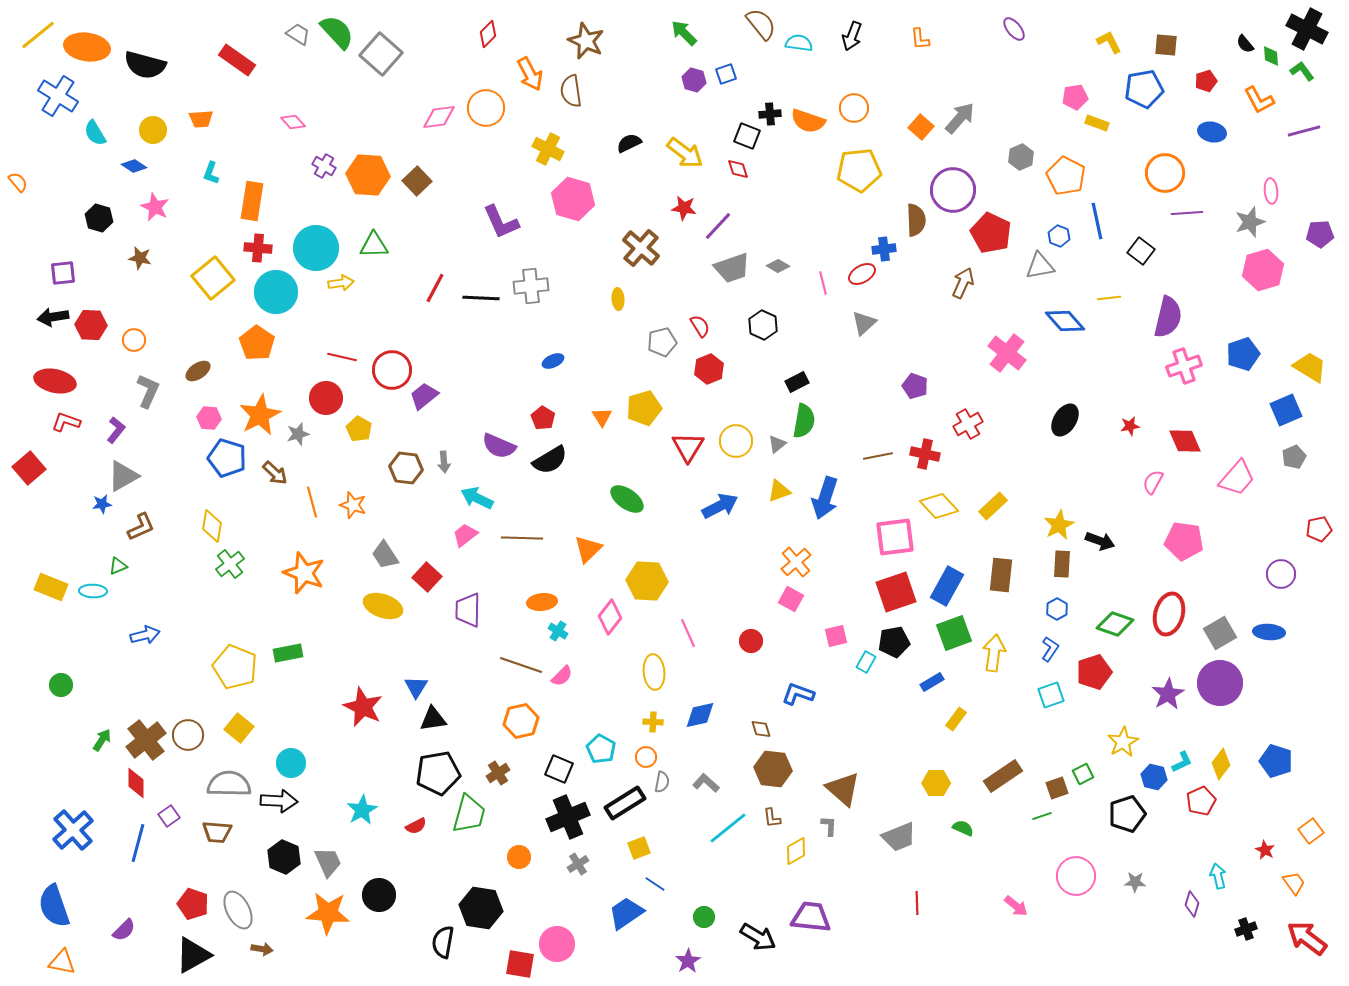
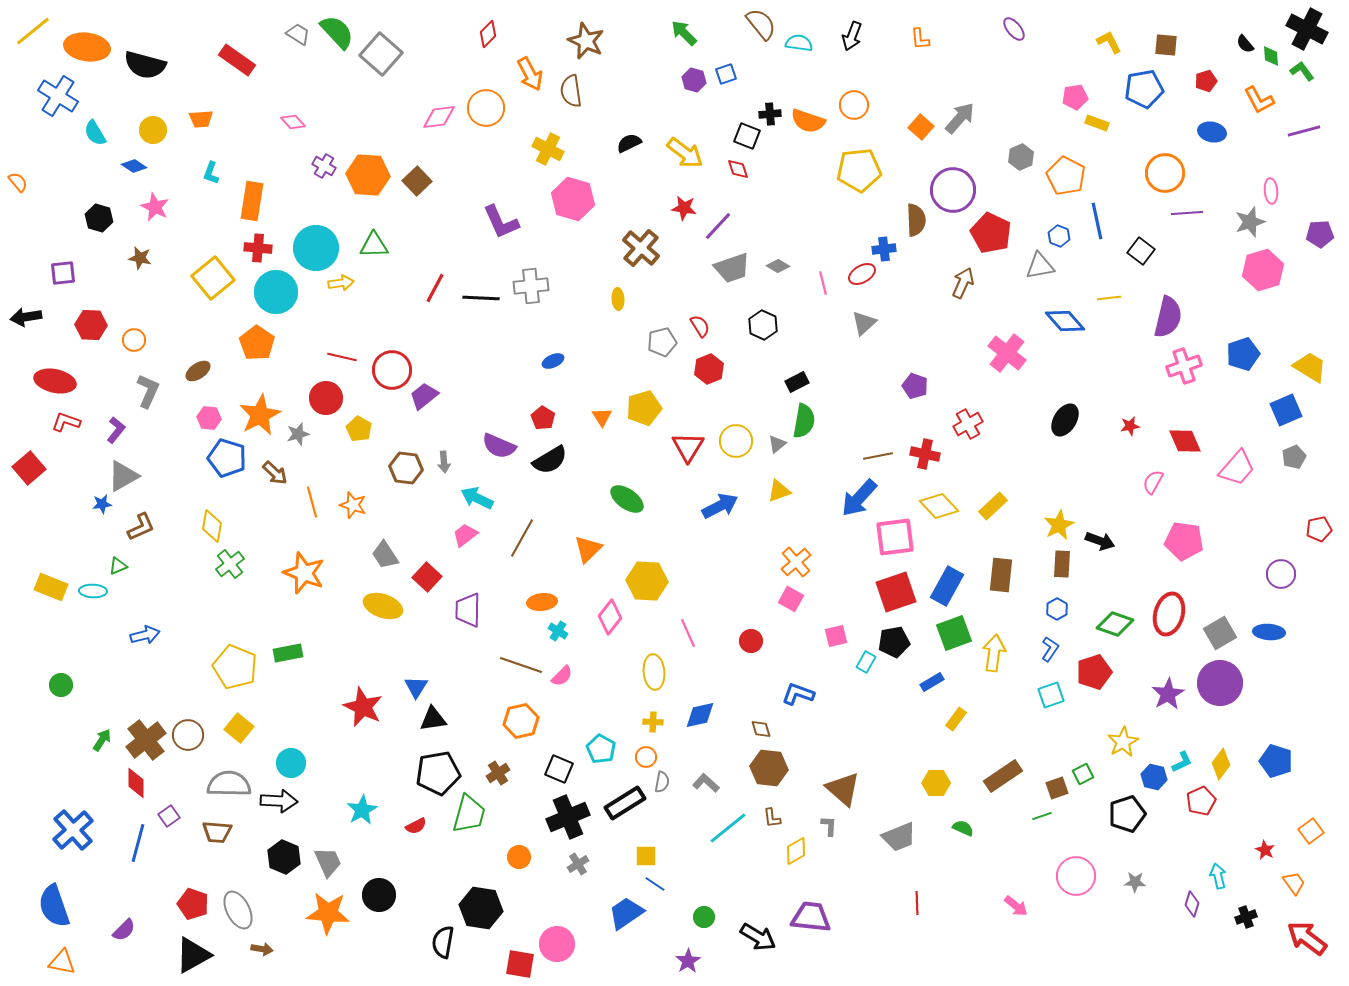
yellow line at (38, 35): moved 5 px left, 4 px up
orange circle at (854, 108): moved 3 px up
black arrow at (53, 317): moved 27 px left
pink trapezoid at (1237, 478): moved 10 px up
blue arrow at (825, 498): moved 34 px right; rotated 24 degrees clockwise
brown line at (522, 538): rotated 63 degrees counterclockwise
brown hexagon at (773, 769): moved 4 px left, 1 px up
yellow square at (639, 848): moved 7 px right, 8 px down; rotated 20 degrees clockwise
black cross at (1246, 929): moved 12 px up
